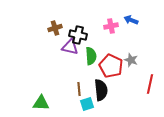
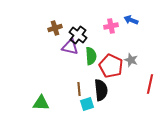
black cross: rotated 24 degrees clockwise
